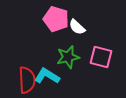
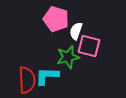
white semicircle: moved 1 px left, 4 px down; rotated 66 degrees clockwise
pink square: moved 12 px left, 11 px up
cyan L-shape: rotated 30 degrees counterclockwise
